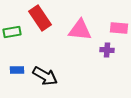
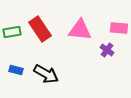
red rectangle: moved 11 px down
purple cross: rotated 32 degrees clockwise
blue rectangle: moved 1 px left; rotated 16 degrees clockwise
black arrow: moved 1 px right, 2 px up
